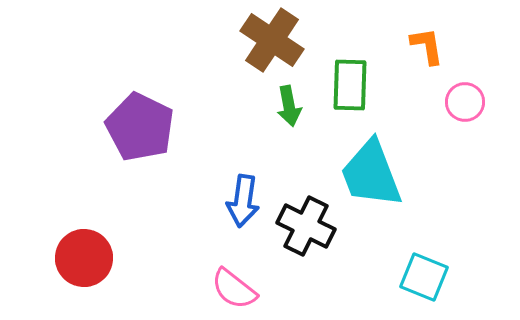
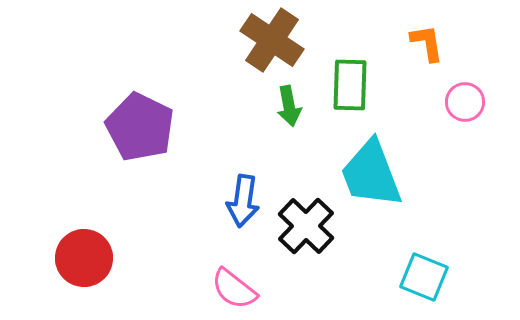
orange L-shape: moved 3 px up
black cross: rotated 18 degrees clockwise
